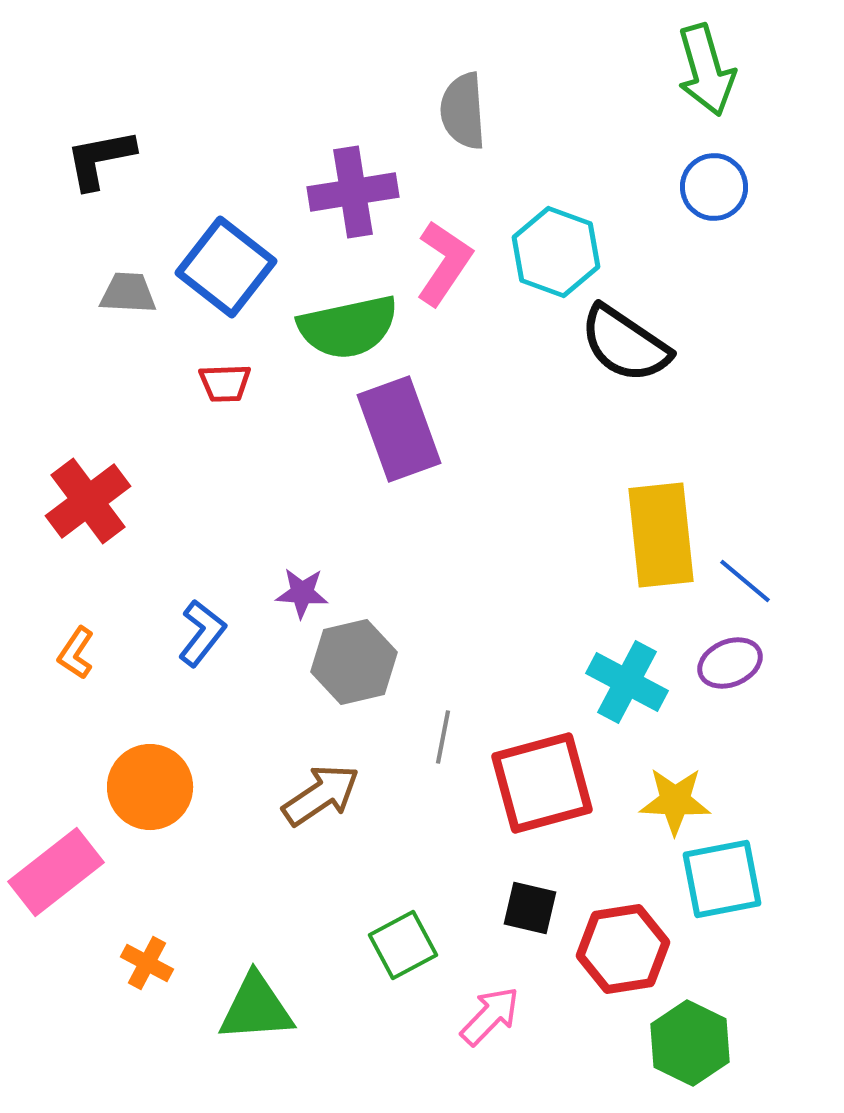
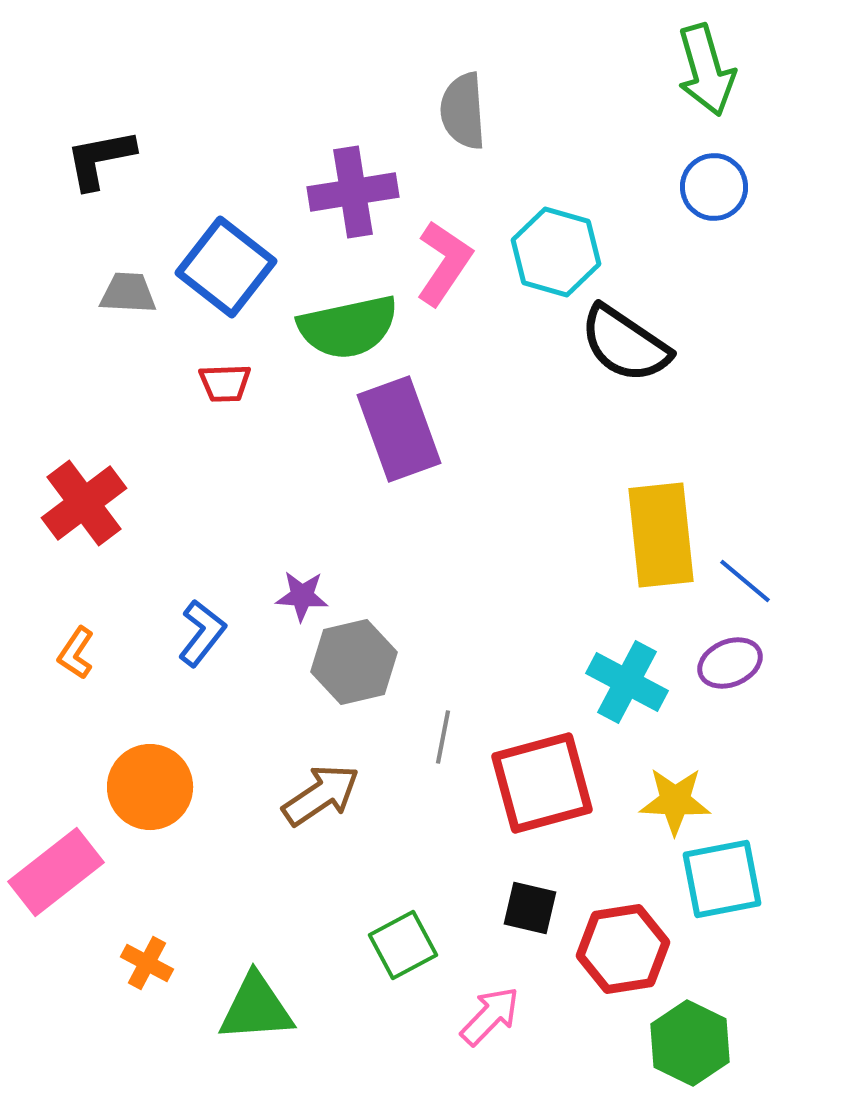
cyan hexagon: rotated 4 degrees counterclockwise
red cross: moved 4 px left, 2 px down
purple star: moved 3 px down
